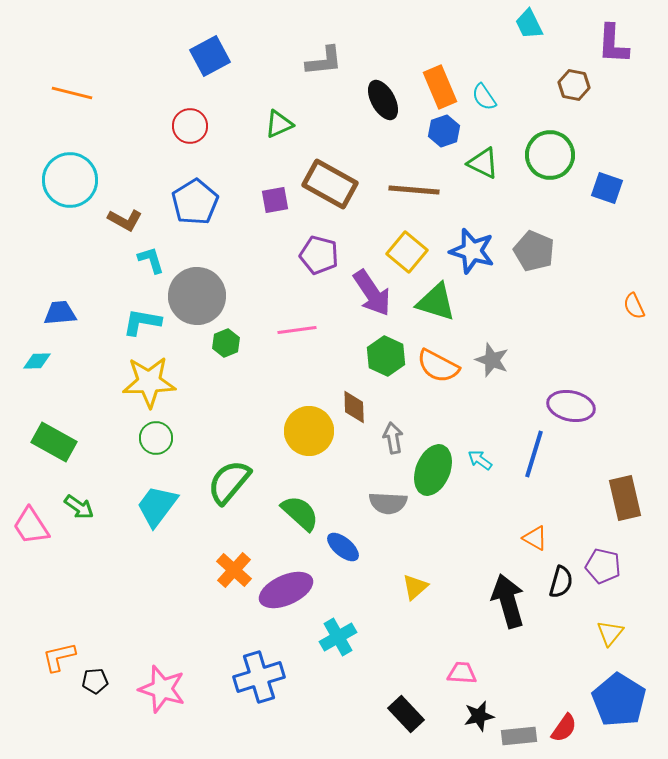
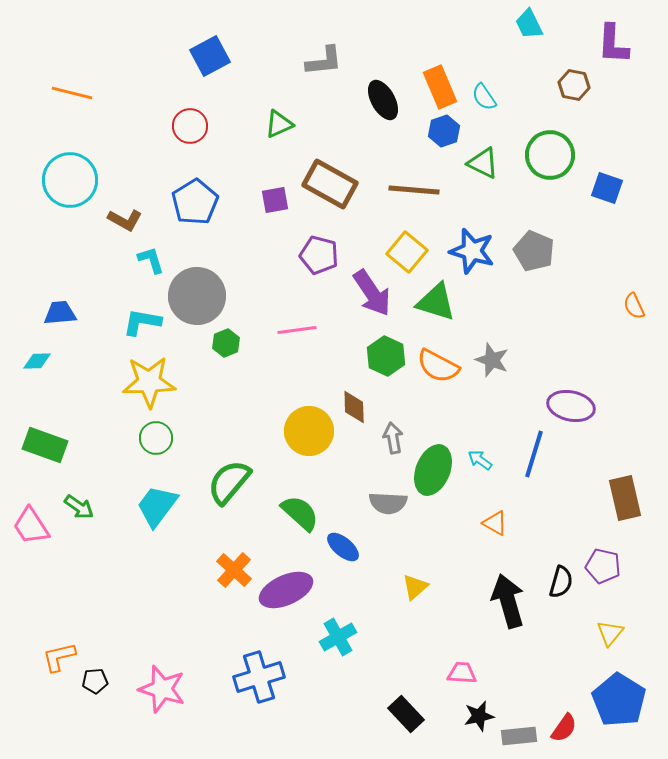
green rectangle at (54, 442): moved 9 px left, 3 px down; rotated 9 degrees counterclockwise
orange triangle at (535, 538): moved 40 px left, 15 px up
